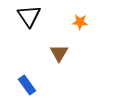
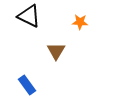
black triangle: rotated 30 degrees counterclockwise
brown triangle: moved 3 px left, 2 px up
